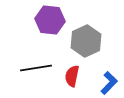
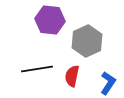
gray hexagon: moved 1 px right
black line: moved 1 px right, 1 px down
blue L-shape: moved 1 px left; rotated 10 degrees counterclockwise
